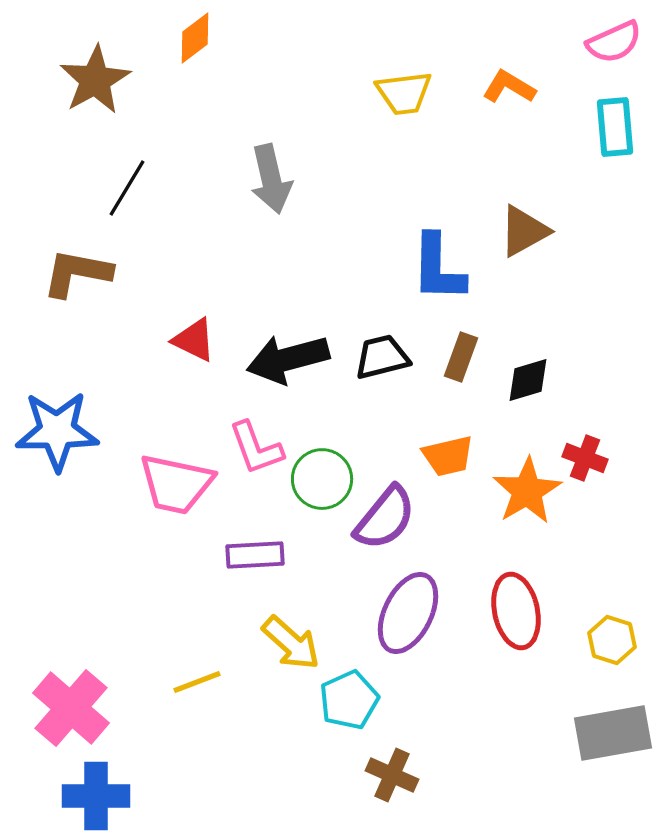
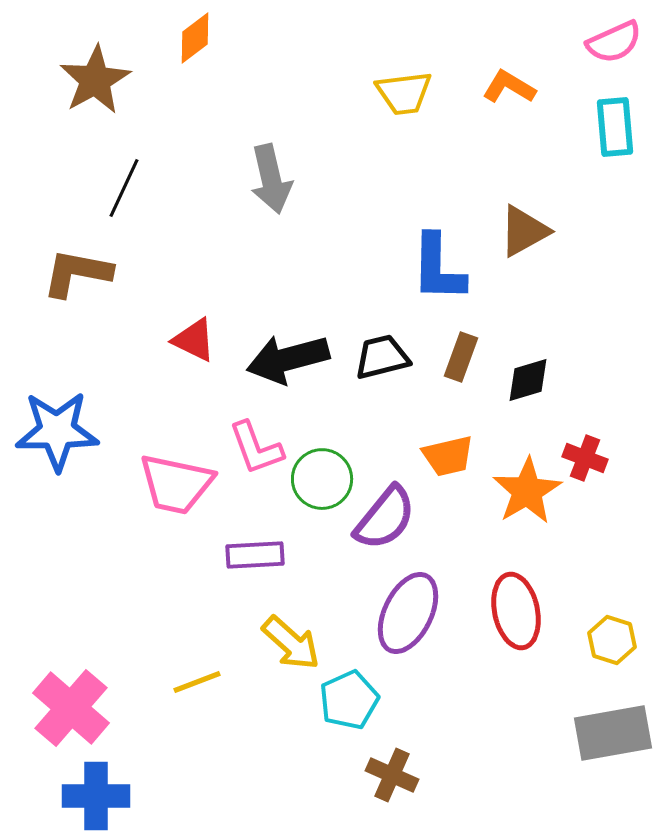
black line: moved 3 px left; rotated 6 degrees counterclockwise
